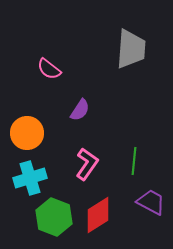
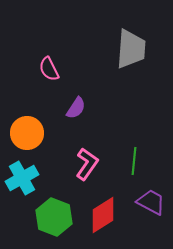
pink semicircle: rotated 25 degrees clockwise
purple semicircle: moved 4 px left, 2 px up
cyan cross: moved 8 px left; rotated 12 degrees counterclockwise
red diamond: moved 5 px right
